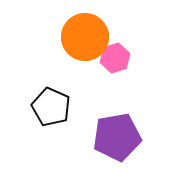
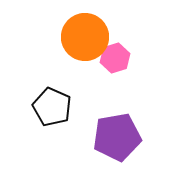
black pentagon: moved 1 px right
